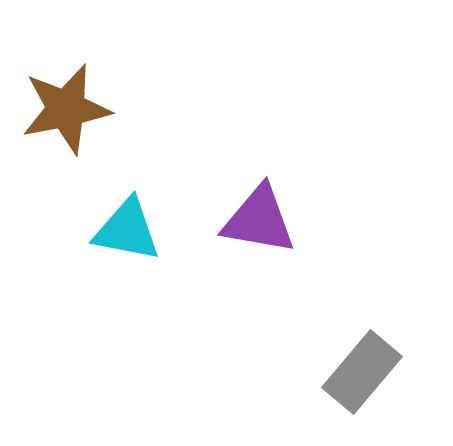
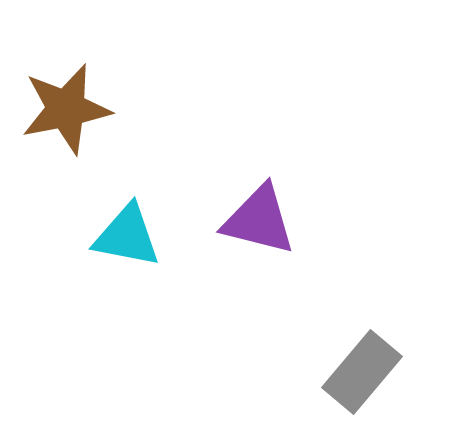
purple triangle: rotated 4 degrees clockwise
cyan triangle: moved 6 px down
